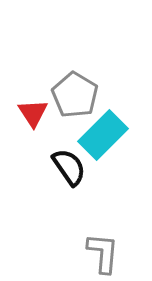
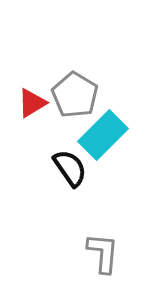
red triangle: moved 1 px left, 10 px up; rotated 32 degrees clockwise
black semicircle: moved 1 px right, 1 px down
